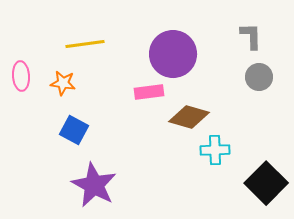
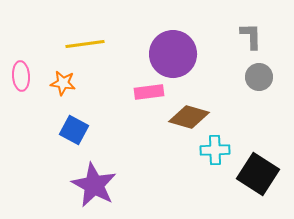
black square: moved 8 px left, 9 px up; rotated 12 degrees counterclockwise
